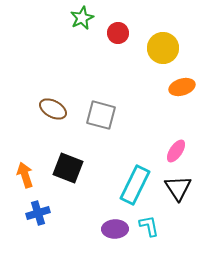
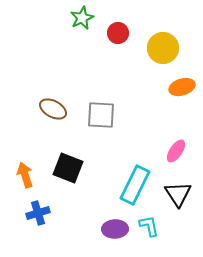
gray square: rotated 12 degrees counterclockwise
black triangle: moved 6 px down
